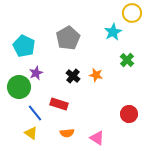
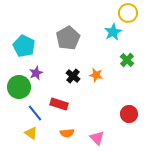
yellow circle: moved 4 px left
pink triangle: rotated 14 degrees clockwise
